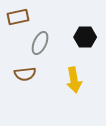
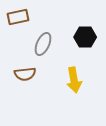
gray ellipse: moved 3 px right, 1 px down
